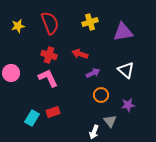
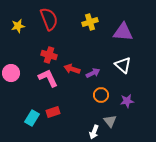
red semicircle: moved 1 px left, 4 px up
purple triangle: rotated 15 degrees clockwise
red arrow: moved 8 px left, 15 px down
white triangle: moved 3 px left, 5 px up
purple star: moved 1 px left, 4 px up
